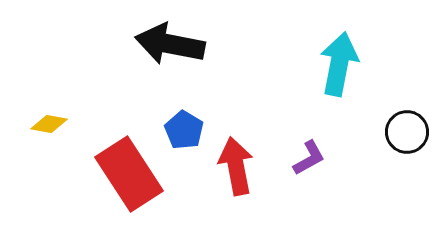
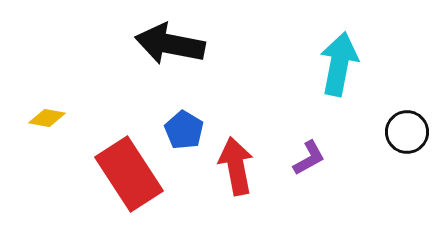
yellow diamond: moved 2 px left, 6 px up
